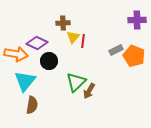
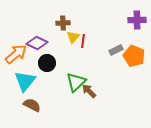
orange arrow: rotated 50 degrees counterclockwise
black circle: moved 2 px left, 2 px down
brown arrow: rotated 105 degrees clockwise
brown semicircle: rotated 72 degrees counterclockwise
